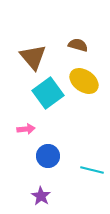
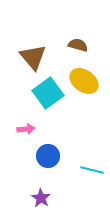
purple star: moved 2 px down
